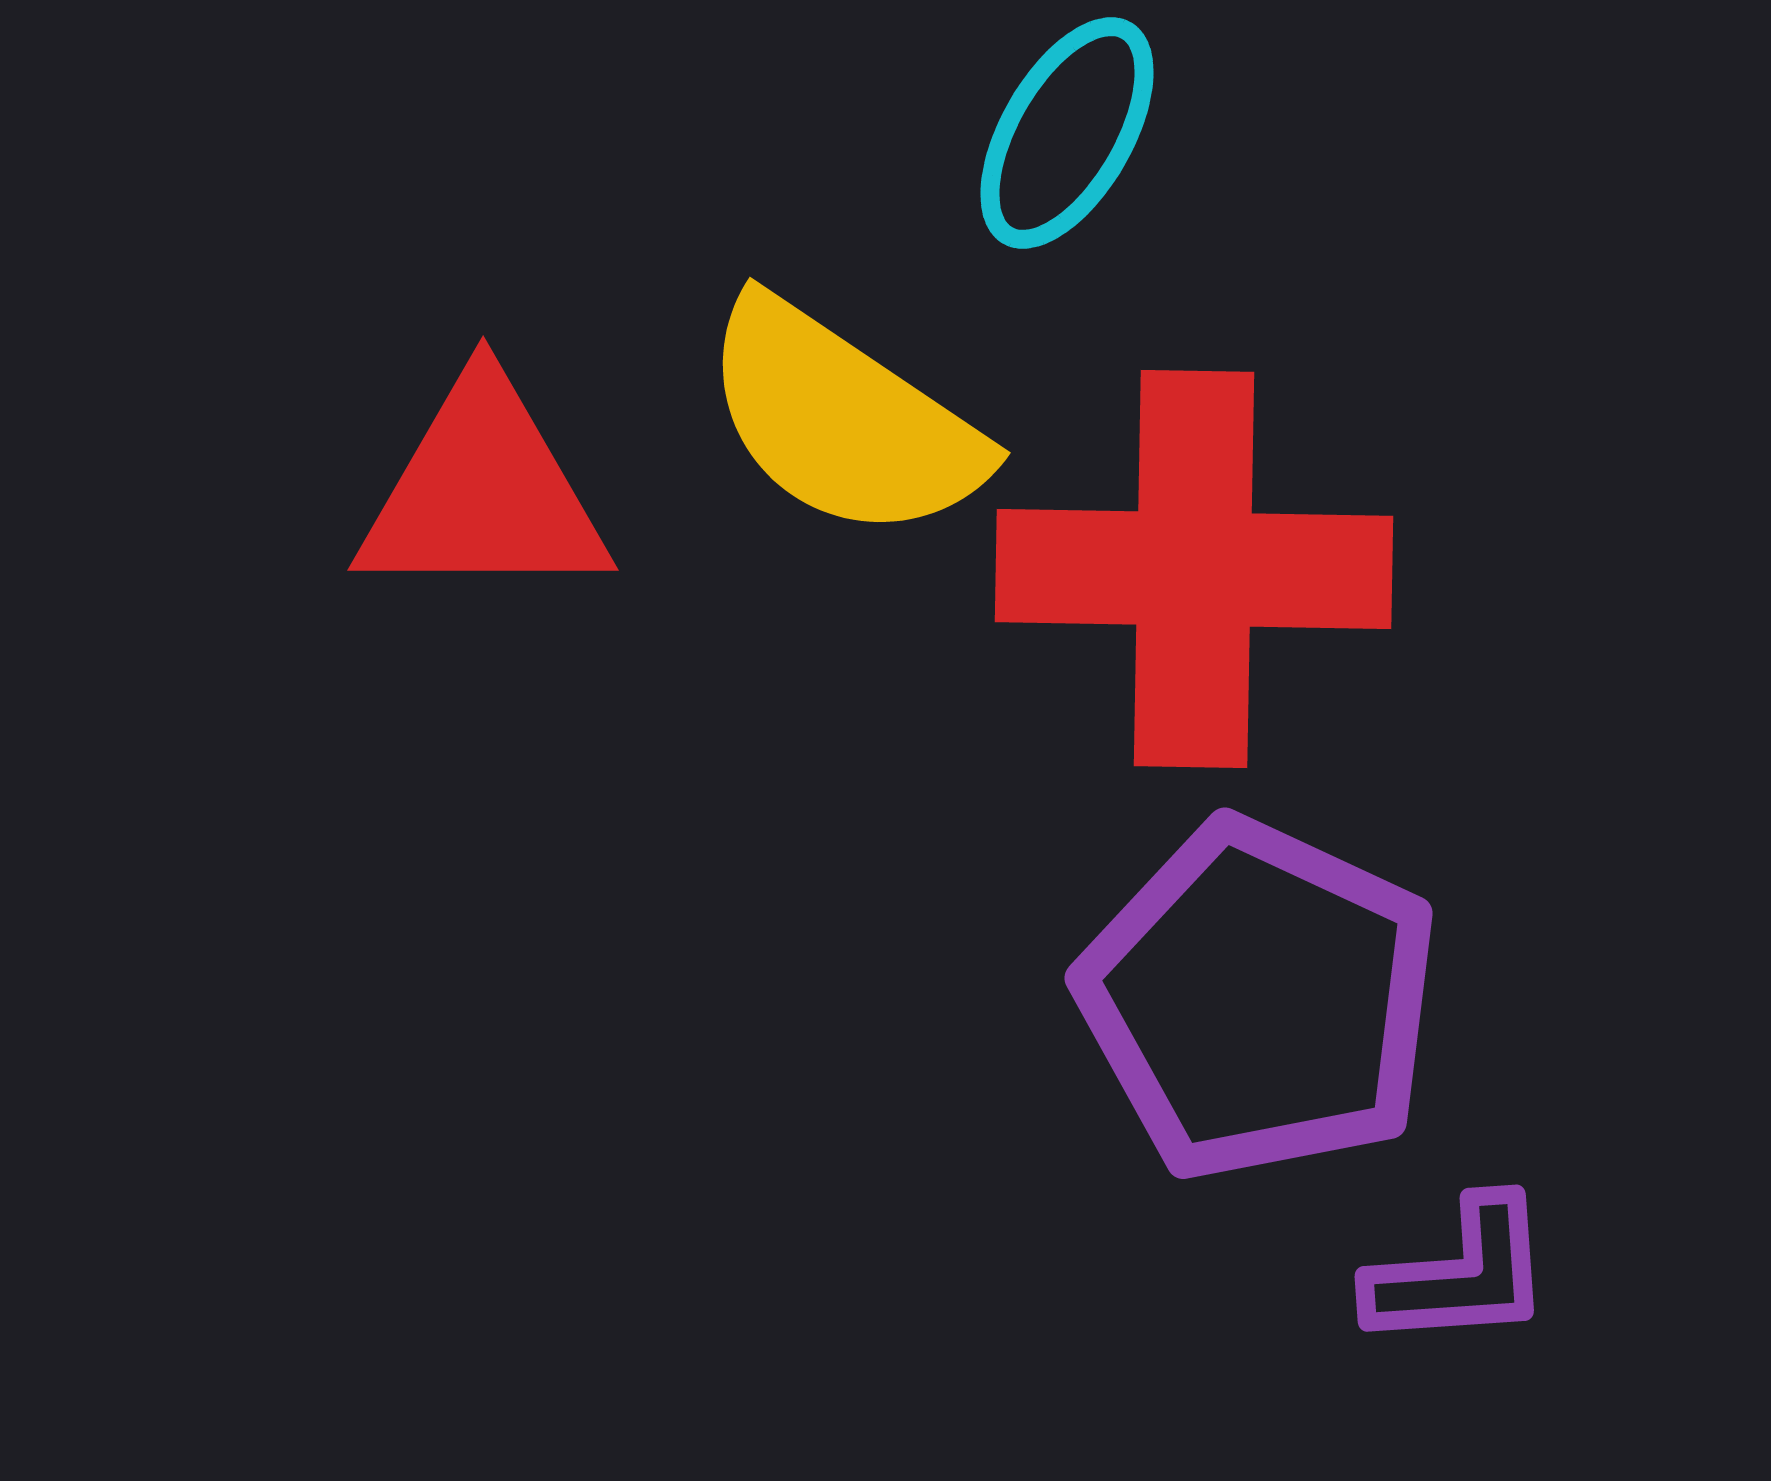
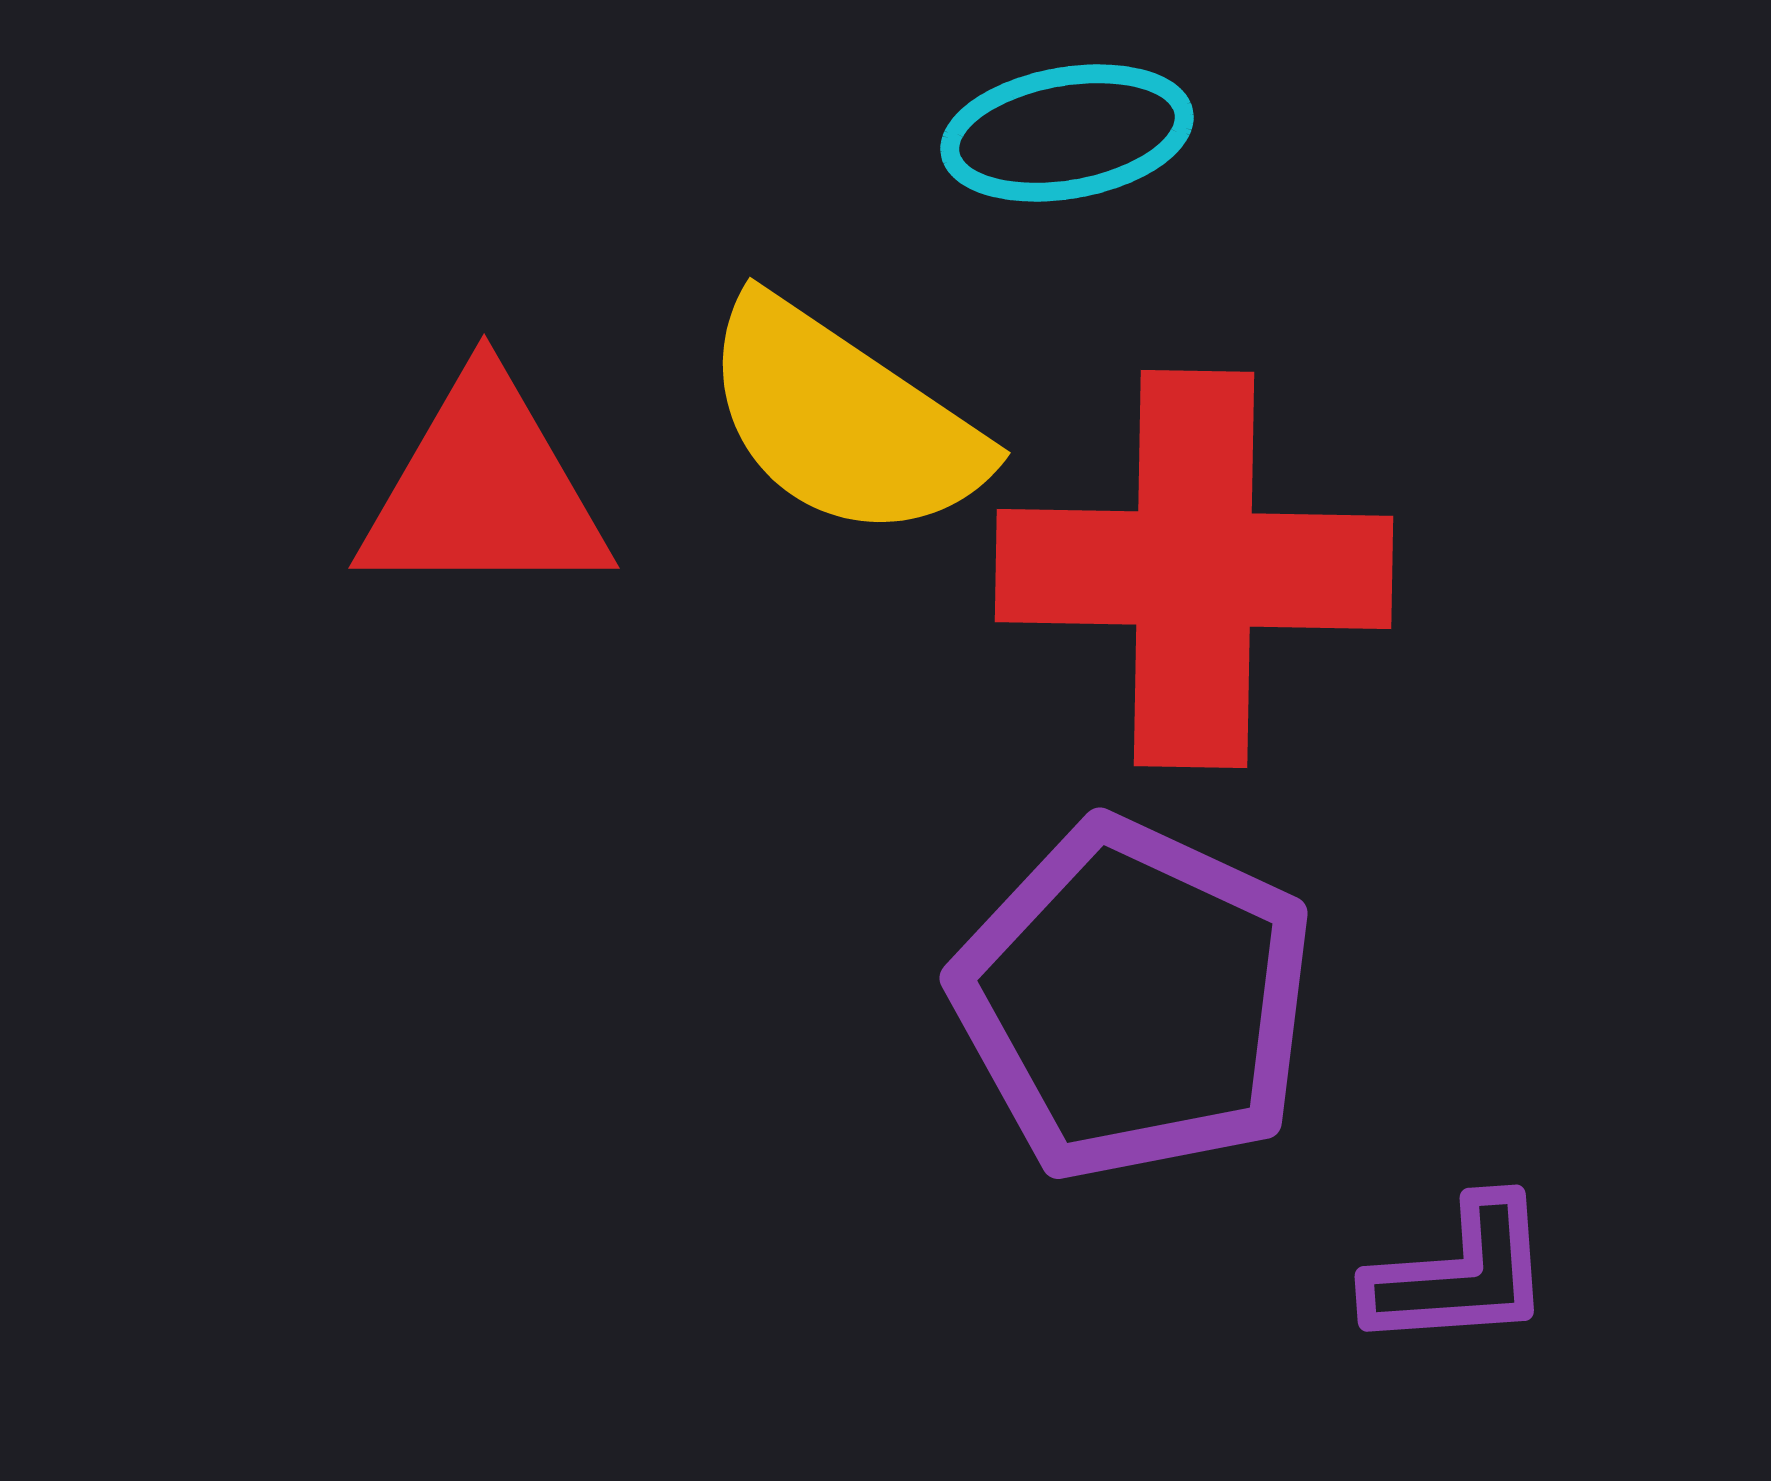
cyan ellipse: rotated 50 degrees clockwise
red triangle: moved 1 px right, 2 px up
purple pentagon: moved 125 px left
